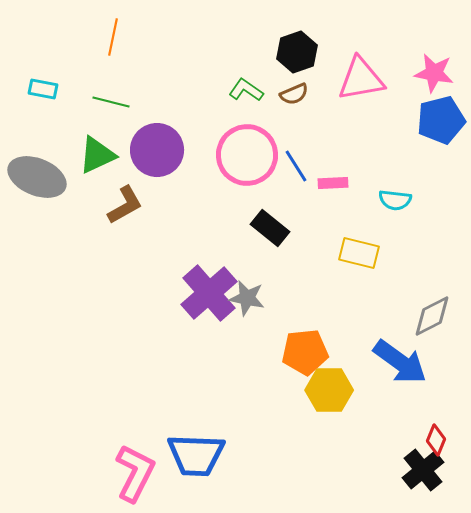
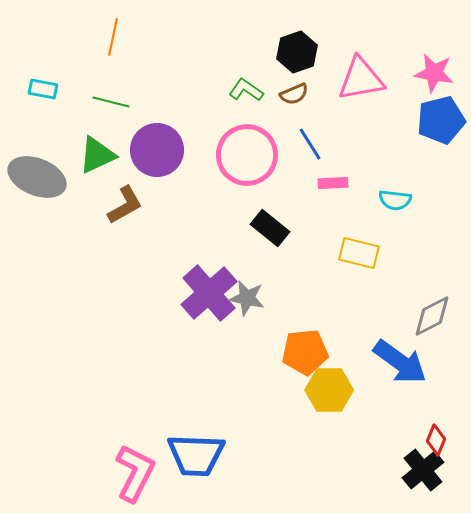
blue line: moved 14 px right, 22 px up
